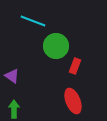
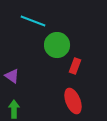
green circle: moved 1 px right, 1 px up
